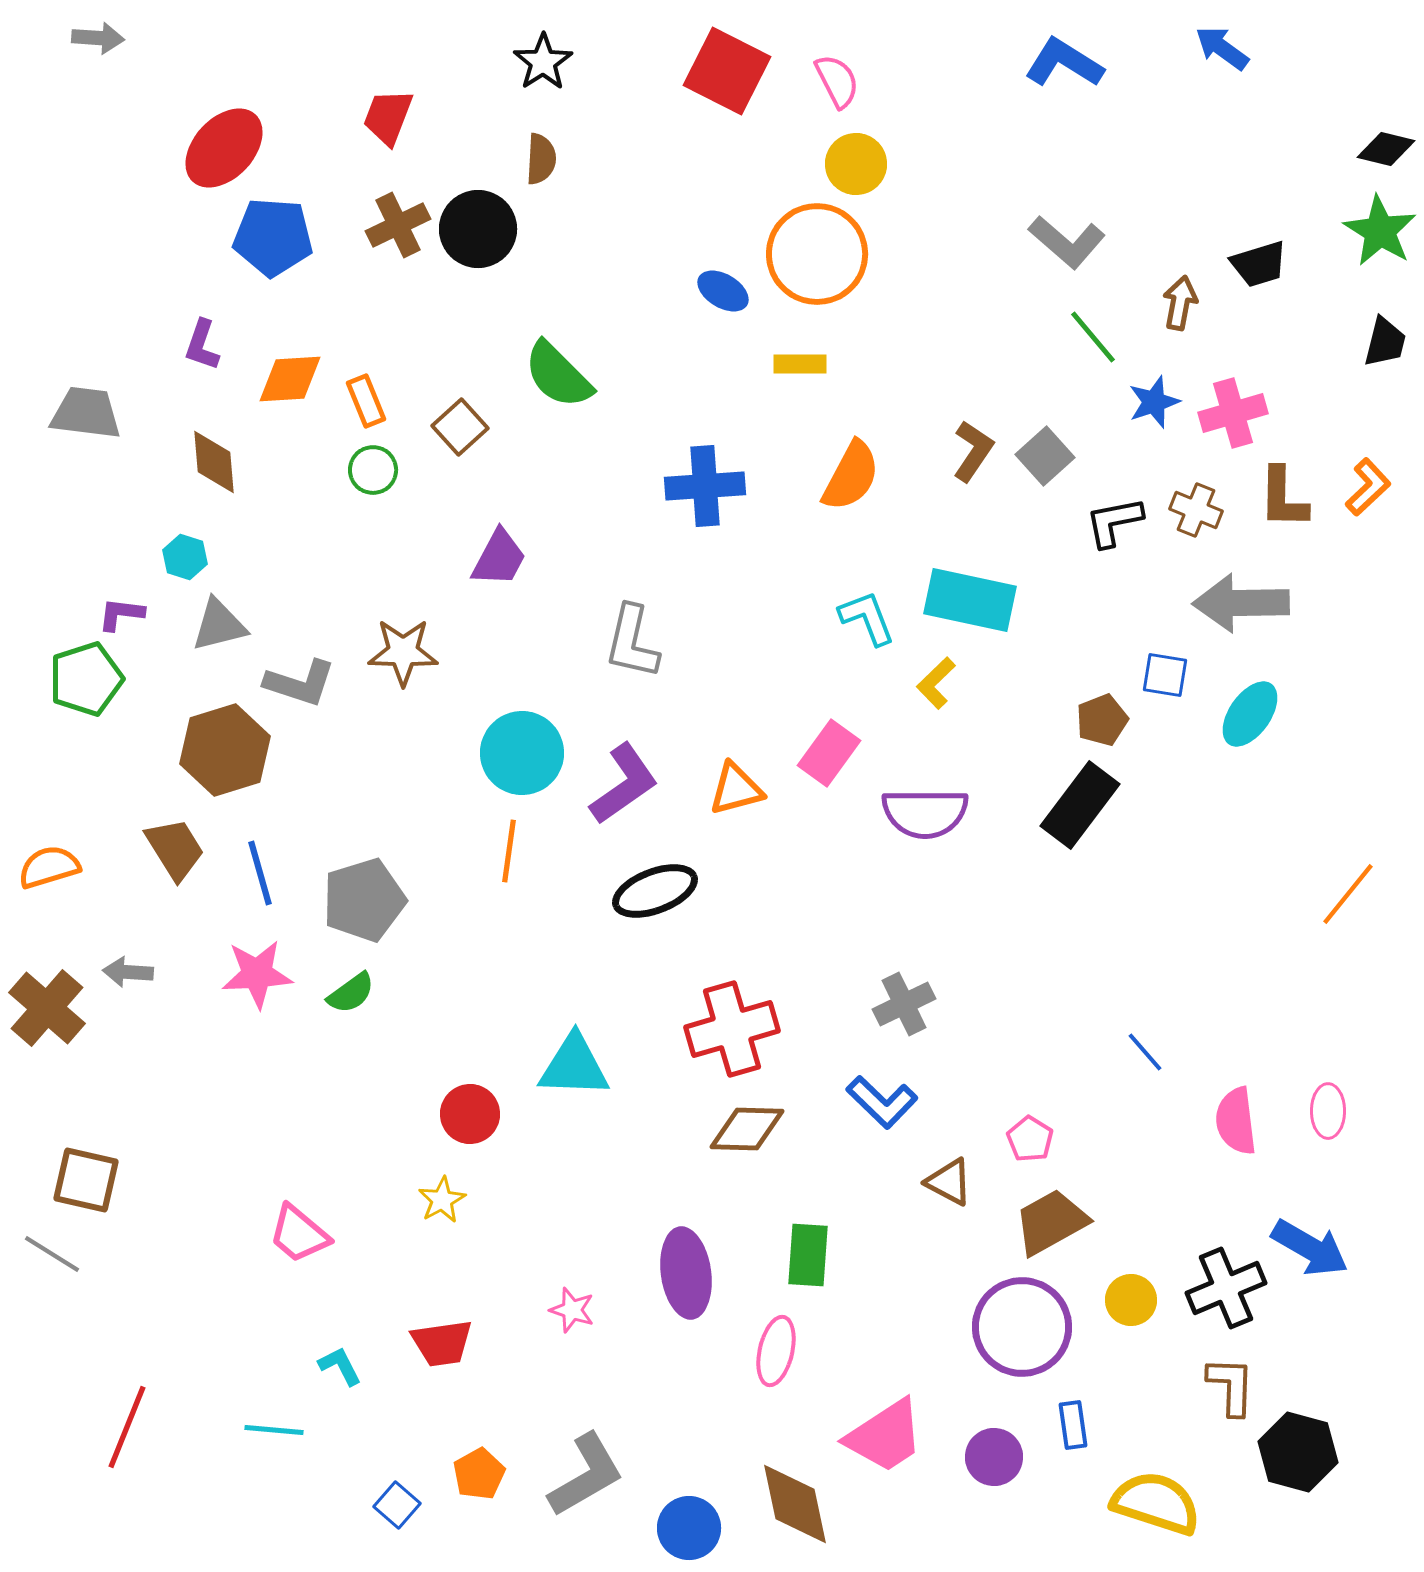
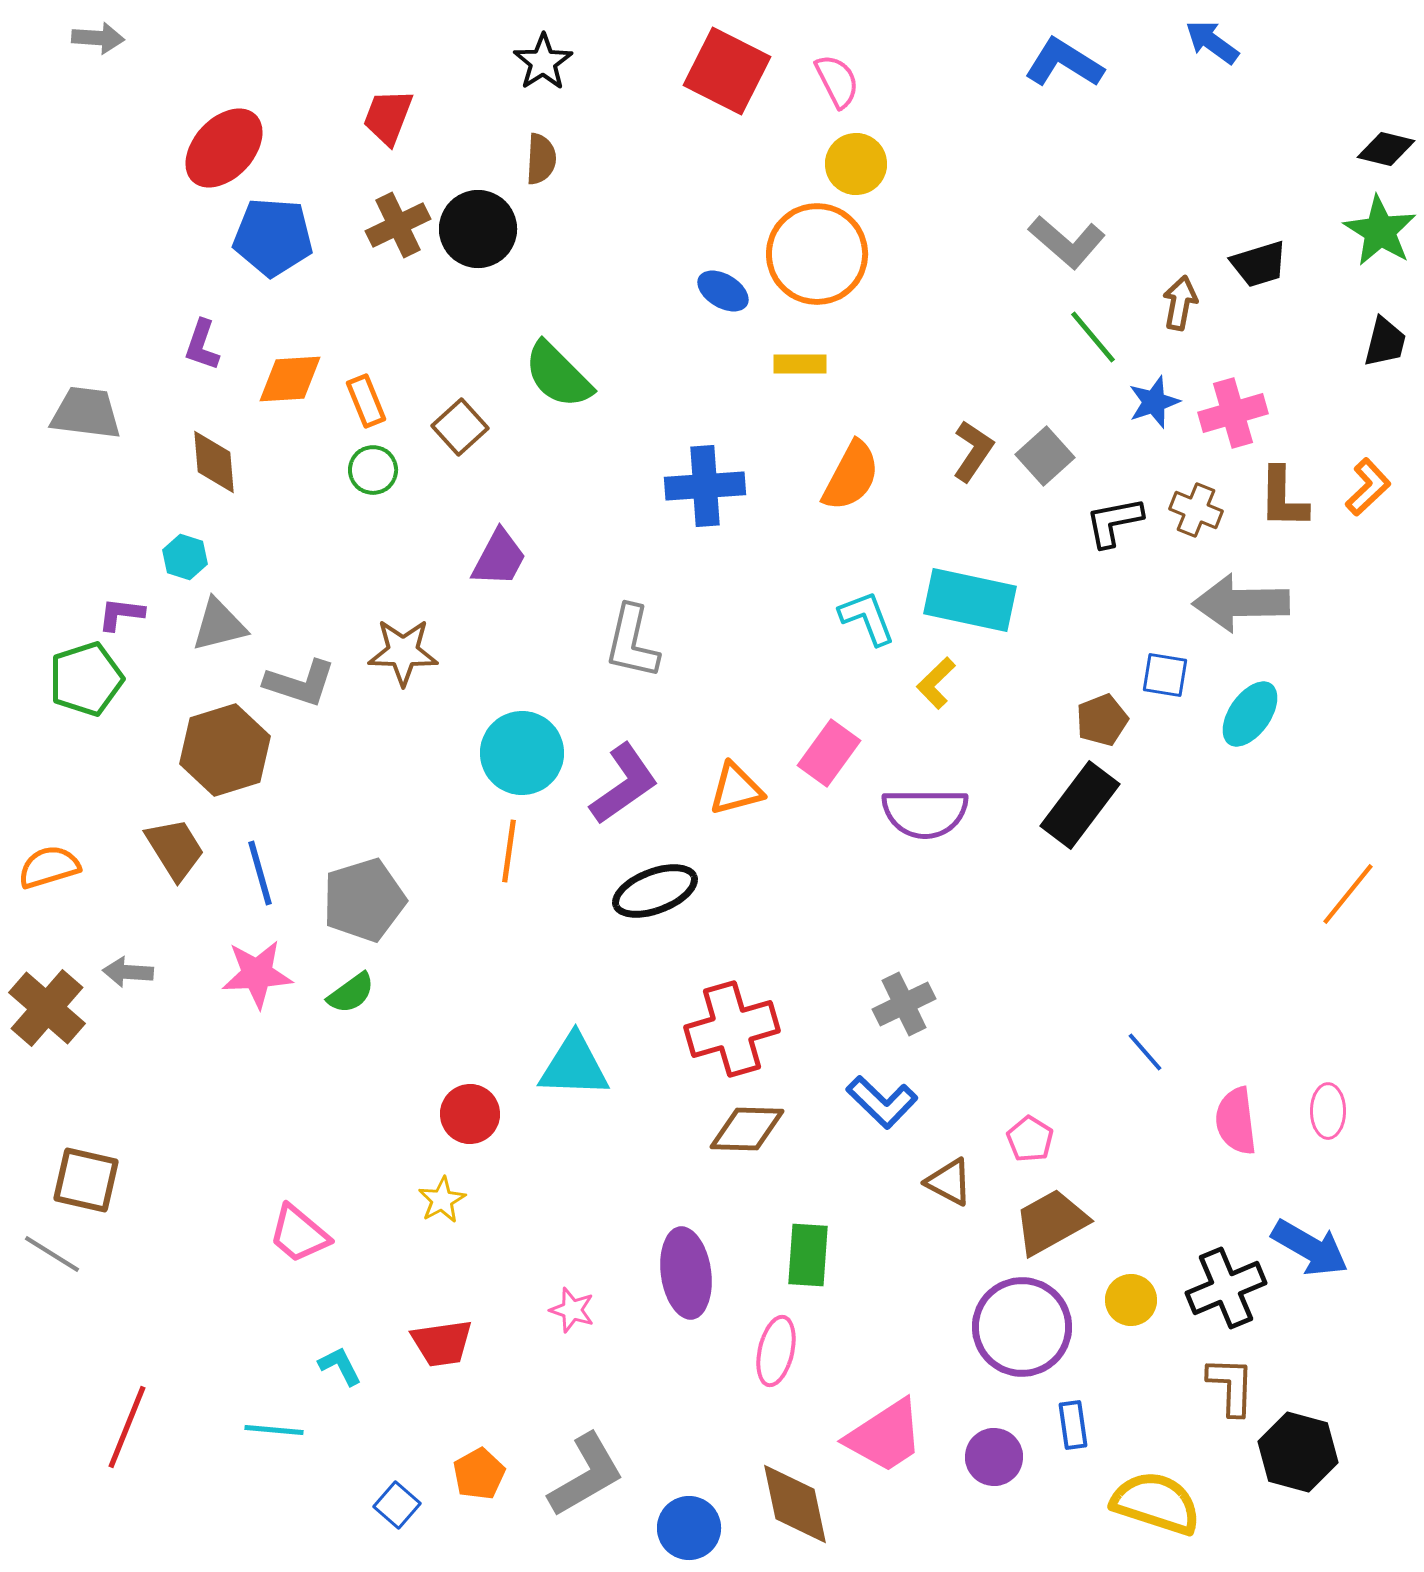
blue arrow at (1222, 48): moved 10 px left, 6 px up
